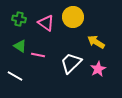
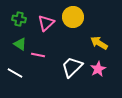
pink triangle: rotated 42 degrees clockwise
yellow arrow: moved 3 px right, 1 px down
green triangle: moved 2 px up
white trapezoid: moved 1 px right, 4 px down
white line: moved 3 px up
